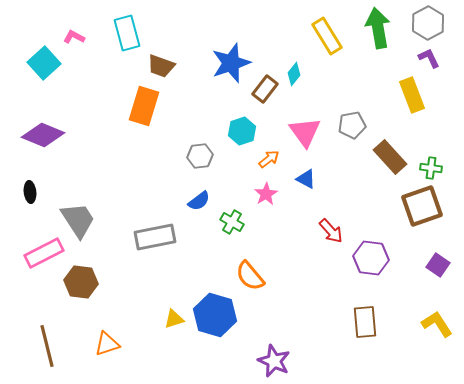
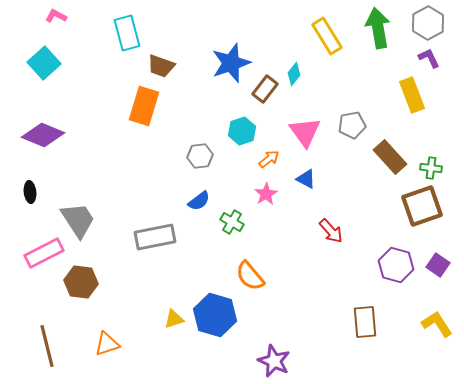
pink L-shape at (74, 37): moved 18 px left, 21 px up
purple hexagon at (371, 258): moved 25 px right, 7 px down; rotated 8 degrees clockwise
